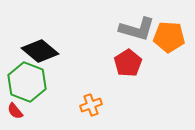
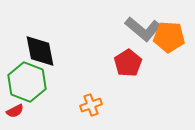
gray L-shape: moved 6 px right; rotated 24 degrees clockwise
black diamond: rotated 39 degrees clockwise
red semicircle: rotated 78 degrees counterclockwise
